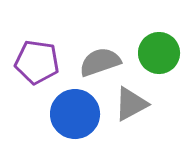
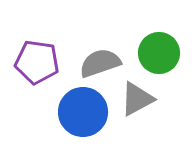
gray semicircle: moved 1 px down
gray triangle: moved 6 px right, 5 px up
blue circle: moved 8 px right, 2 px up
